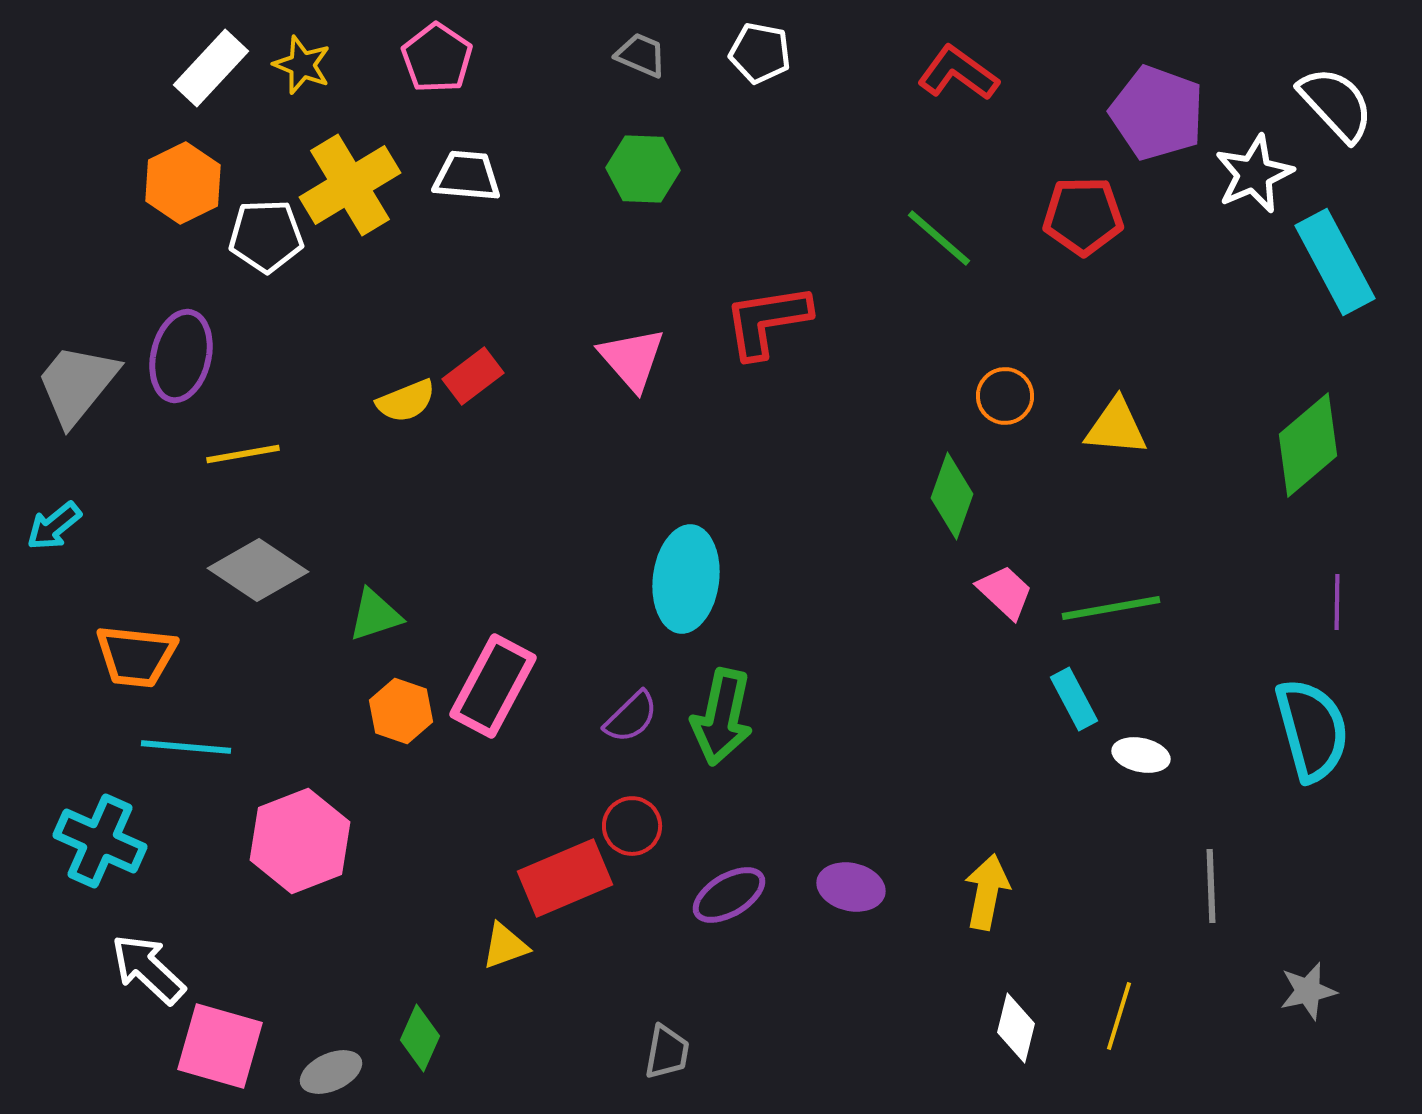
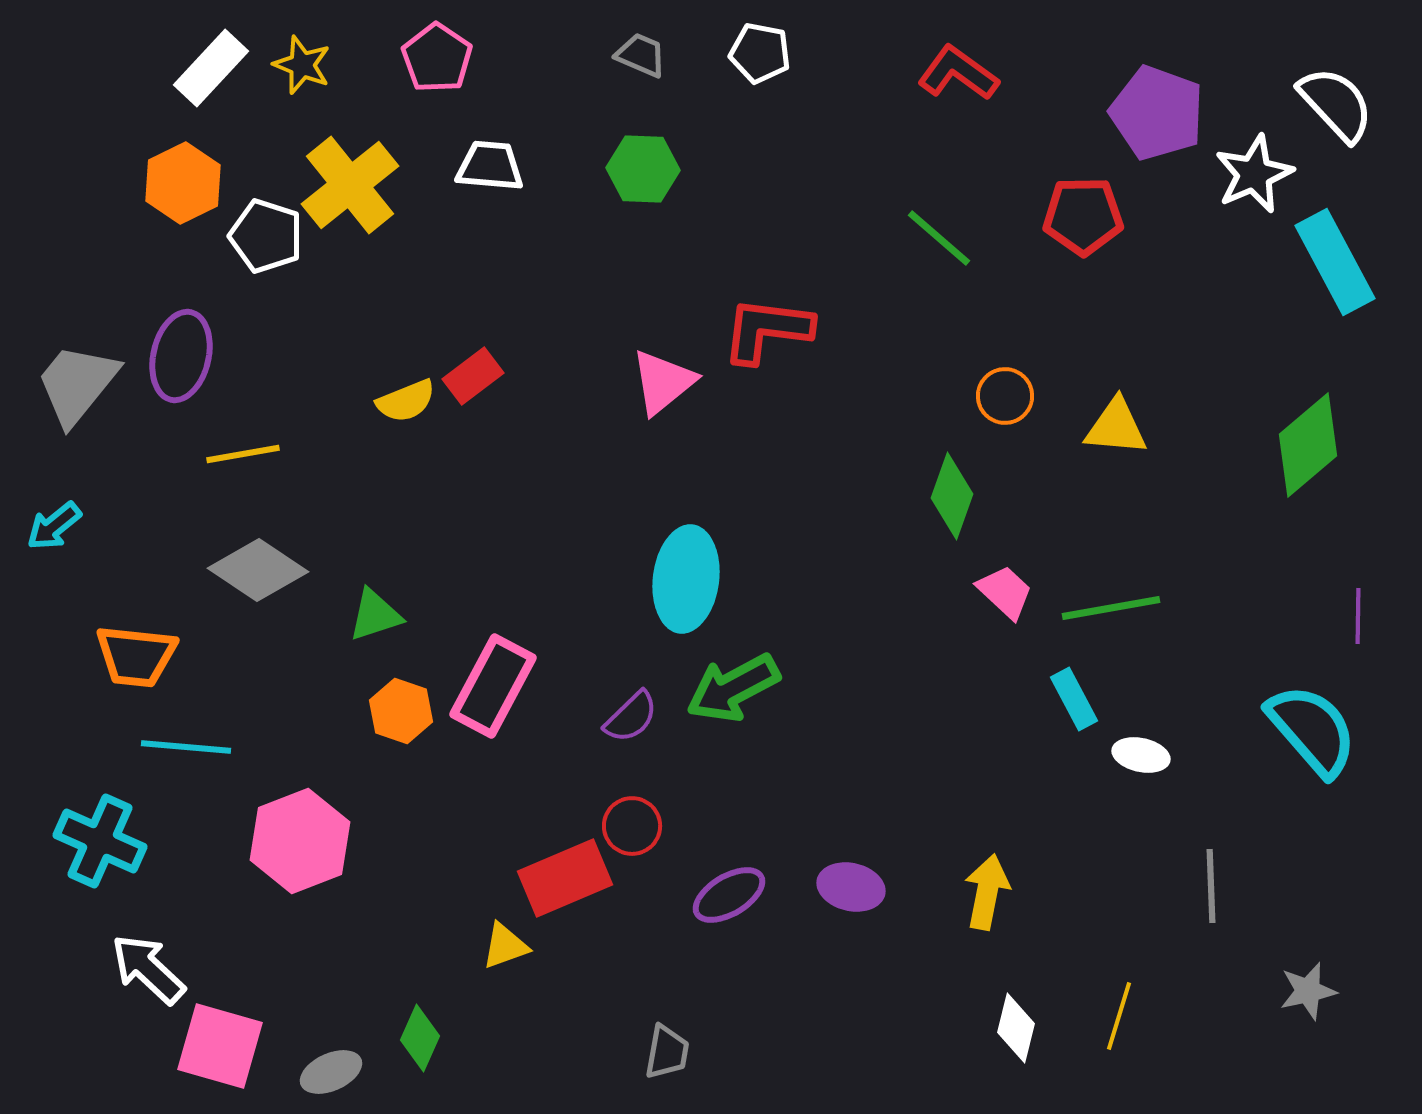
white trapezoid at (467, 176): moved 23 px right, 10 px up
yellow cross at (350, 185): rotated 8 degrees counterclockwise
white pentagon at (266, 236): rotated 20 degrees clockwise
red L-shape at (767, 321): moved 9 px down; rotated 16 degrees clockwise
pink triangle at (632, 359): moved 31 px right, 23 px down; rotated 32 degrees clockwise
purple line at (1337, 602): moved 21 px right, 14 px down
green arrow at (722, 717): moved 11 px right, 29 px up; rotated 50 degrees clockwise
cyan semicircle at (1312, 730): rotated 26 degrees counterclockwise
